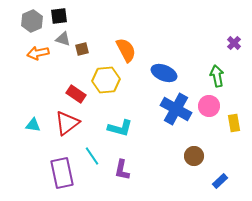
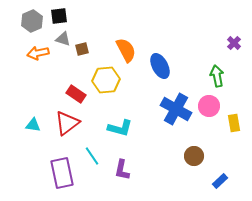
blue ellipse: moved 4 px left, 7 px up; rotated 40 degrees clockwise
